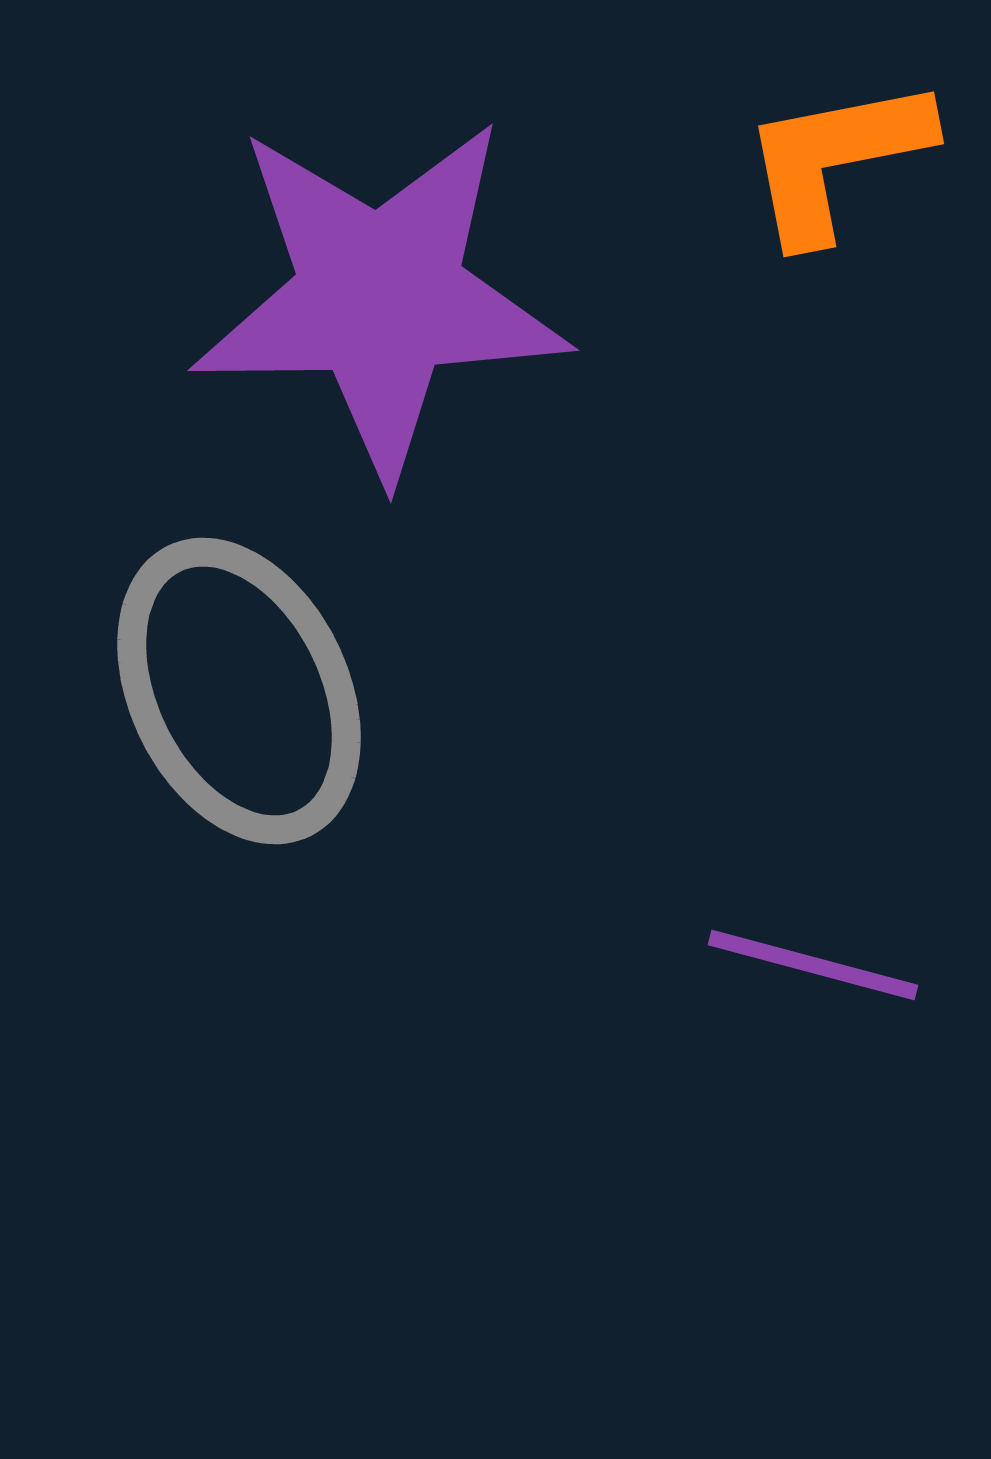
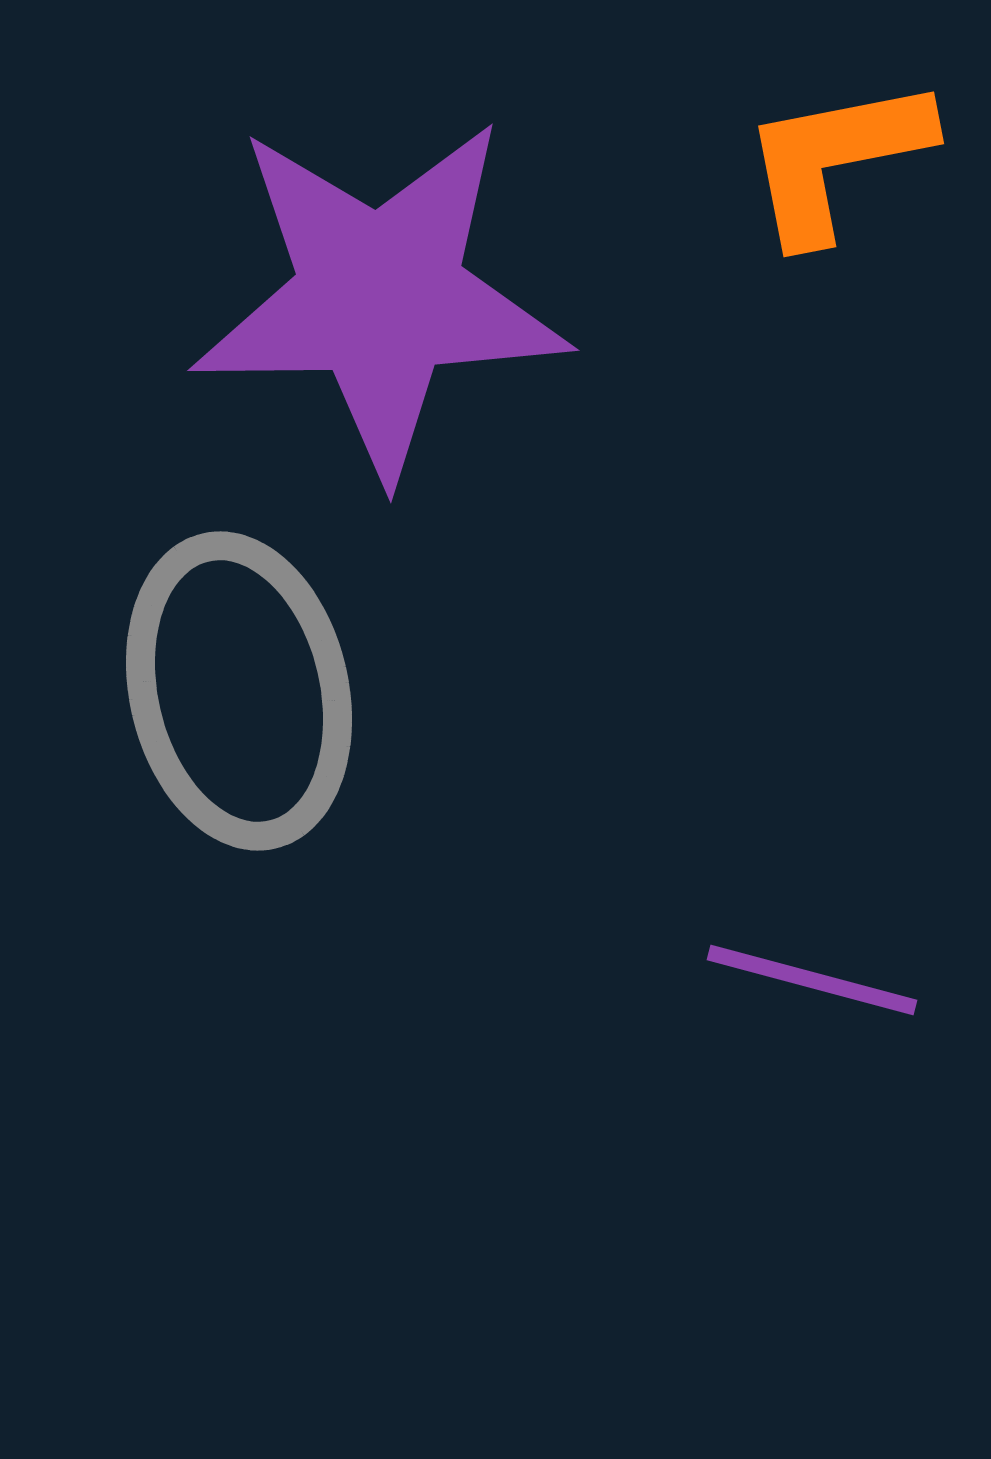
gray ellipse: rotated 13 degrees clockwise
purple line: moved 1 px left, 15 px down
